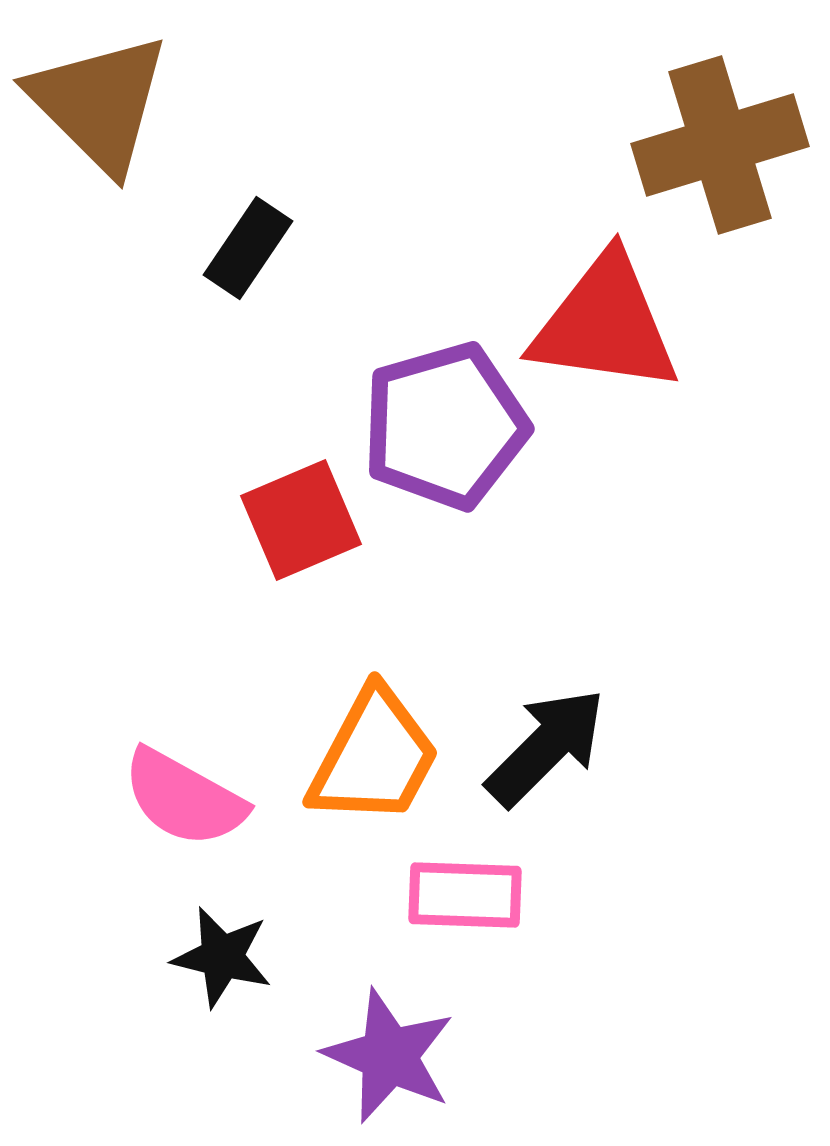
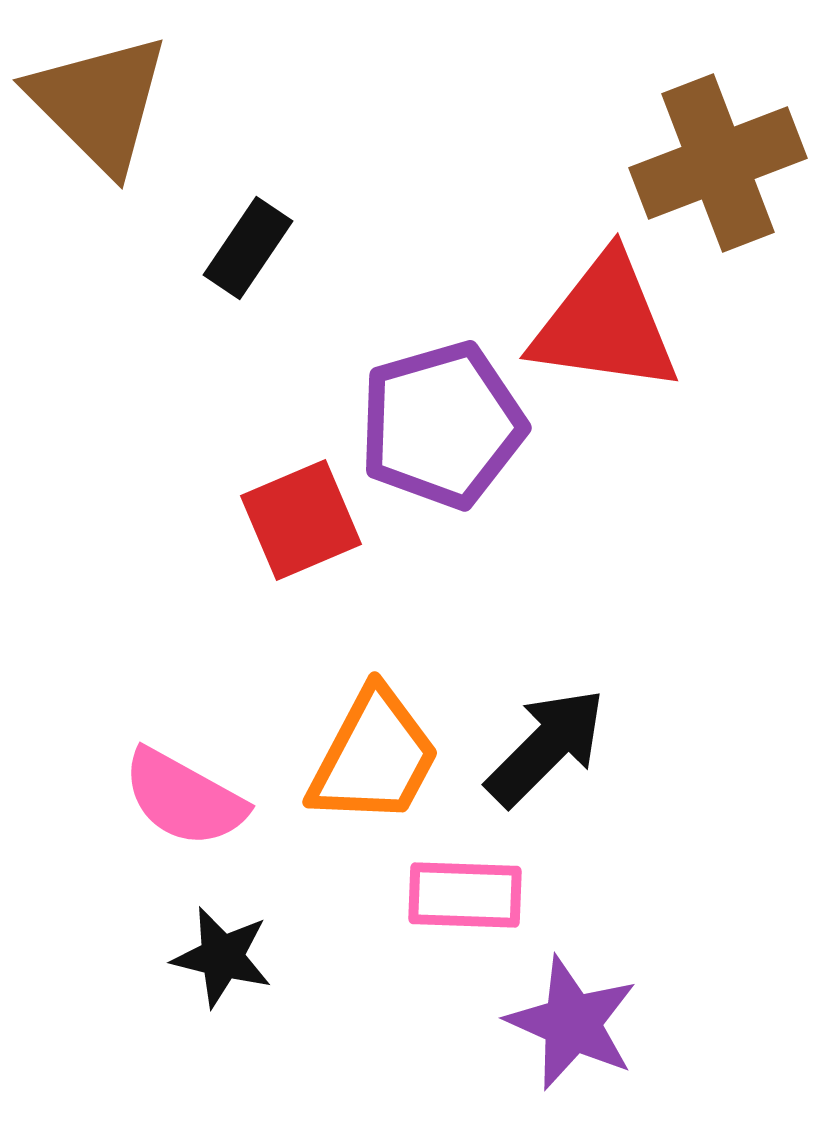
brown cross: moved 2 px left, 18 px down; rotated 4 degrees counterclockwise
purple pentagon: moved 3 px left, 1 px up
purple star: moved 183 px right, 33 px up
